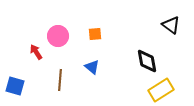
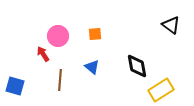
red arrow: moved 7 px right, 2 px down
black diamond: moved 10 px left, 5 px down
